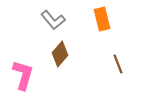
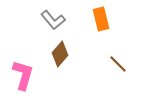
orange rectangle: moved 1 px left
brown line: rotated 24 degrees counterclockwise
